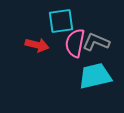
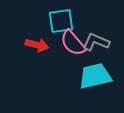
pink semicircle: moved 2 px left; rotated 52 degrees counterclockwise
